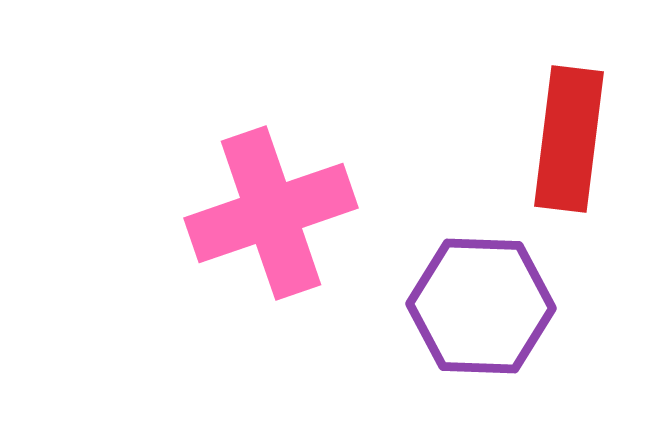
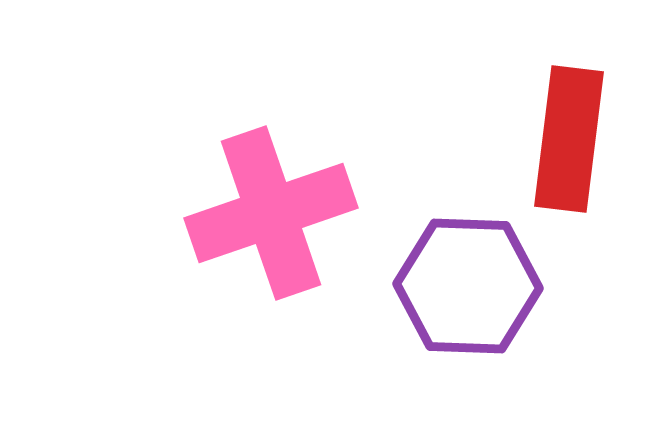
purple hexagon: moved 13 px left, 20 px up
